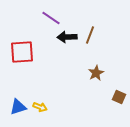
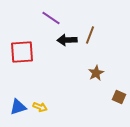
black arrow: moved 3 px down
